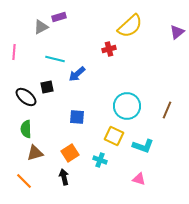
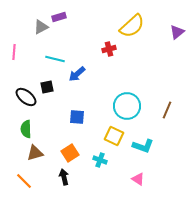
yellow semicircle: moved 2 px right
pink triangle: moved 1 px left; rotated 16 degrees clockwise
